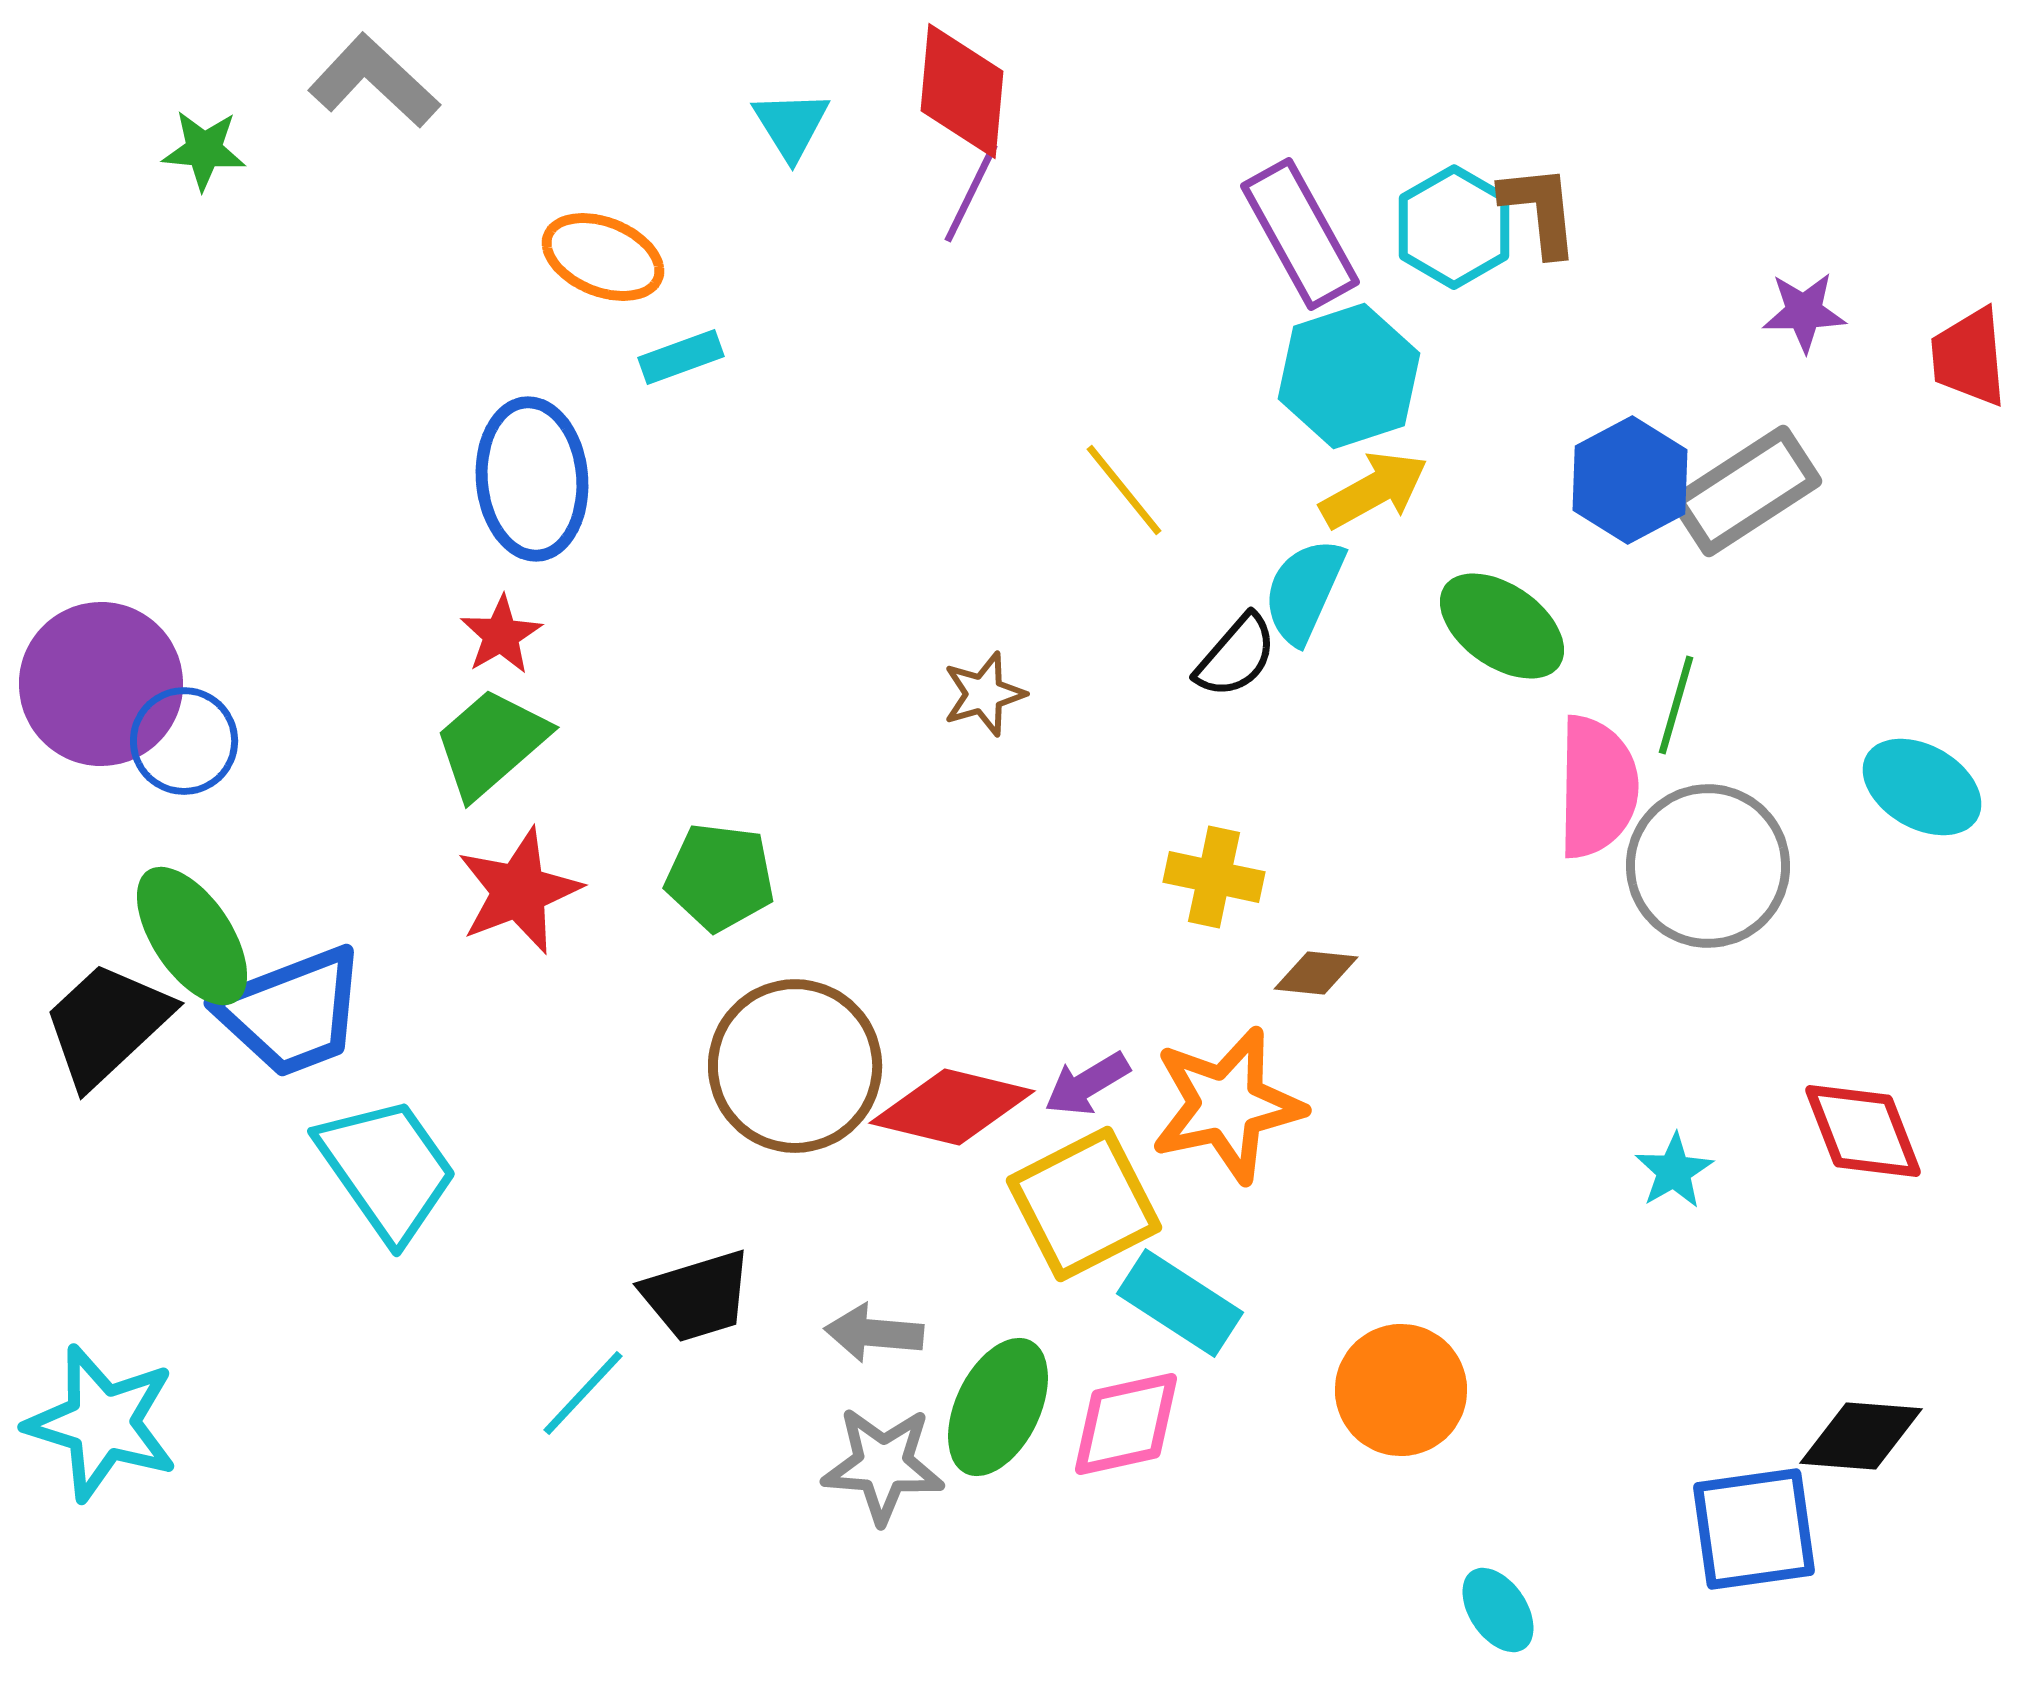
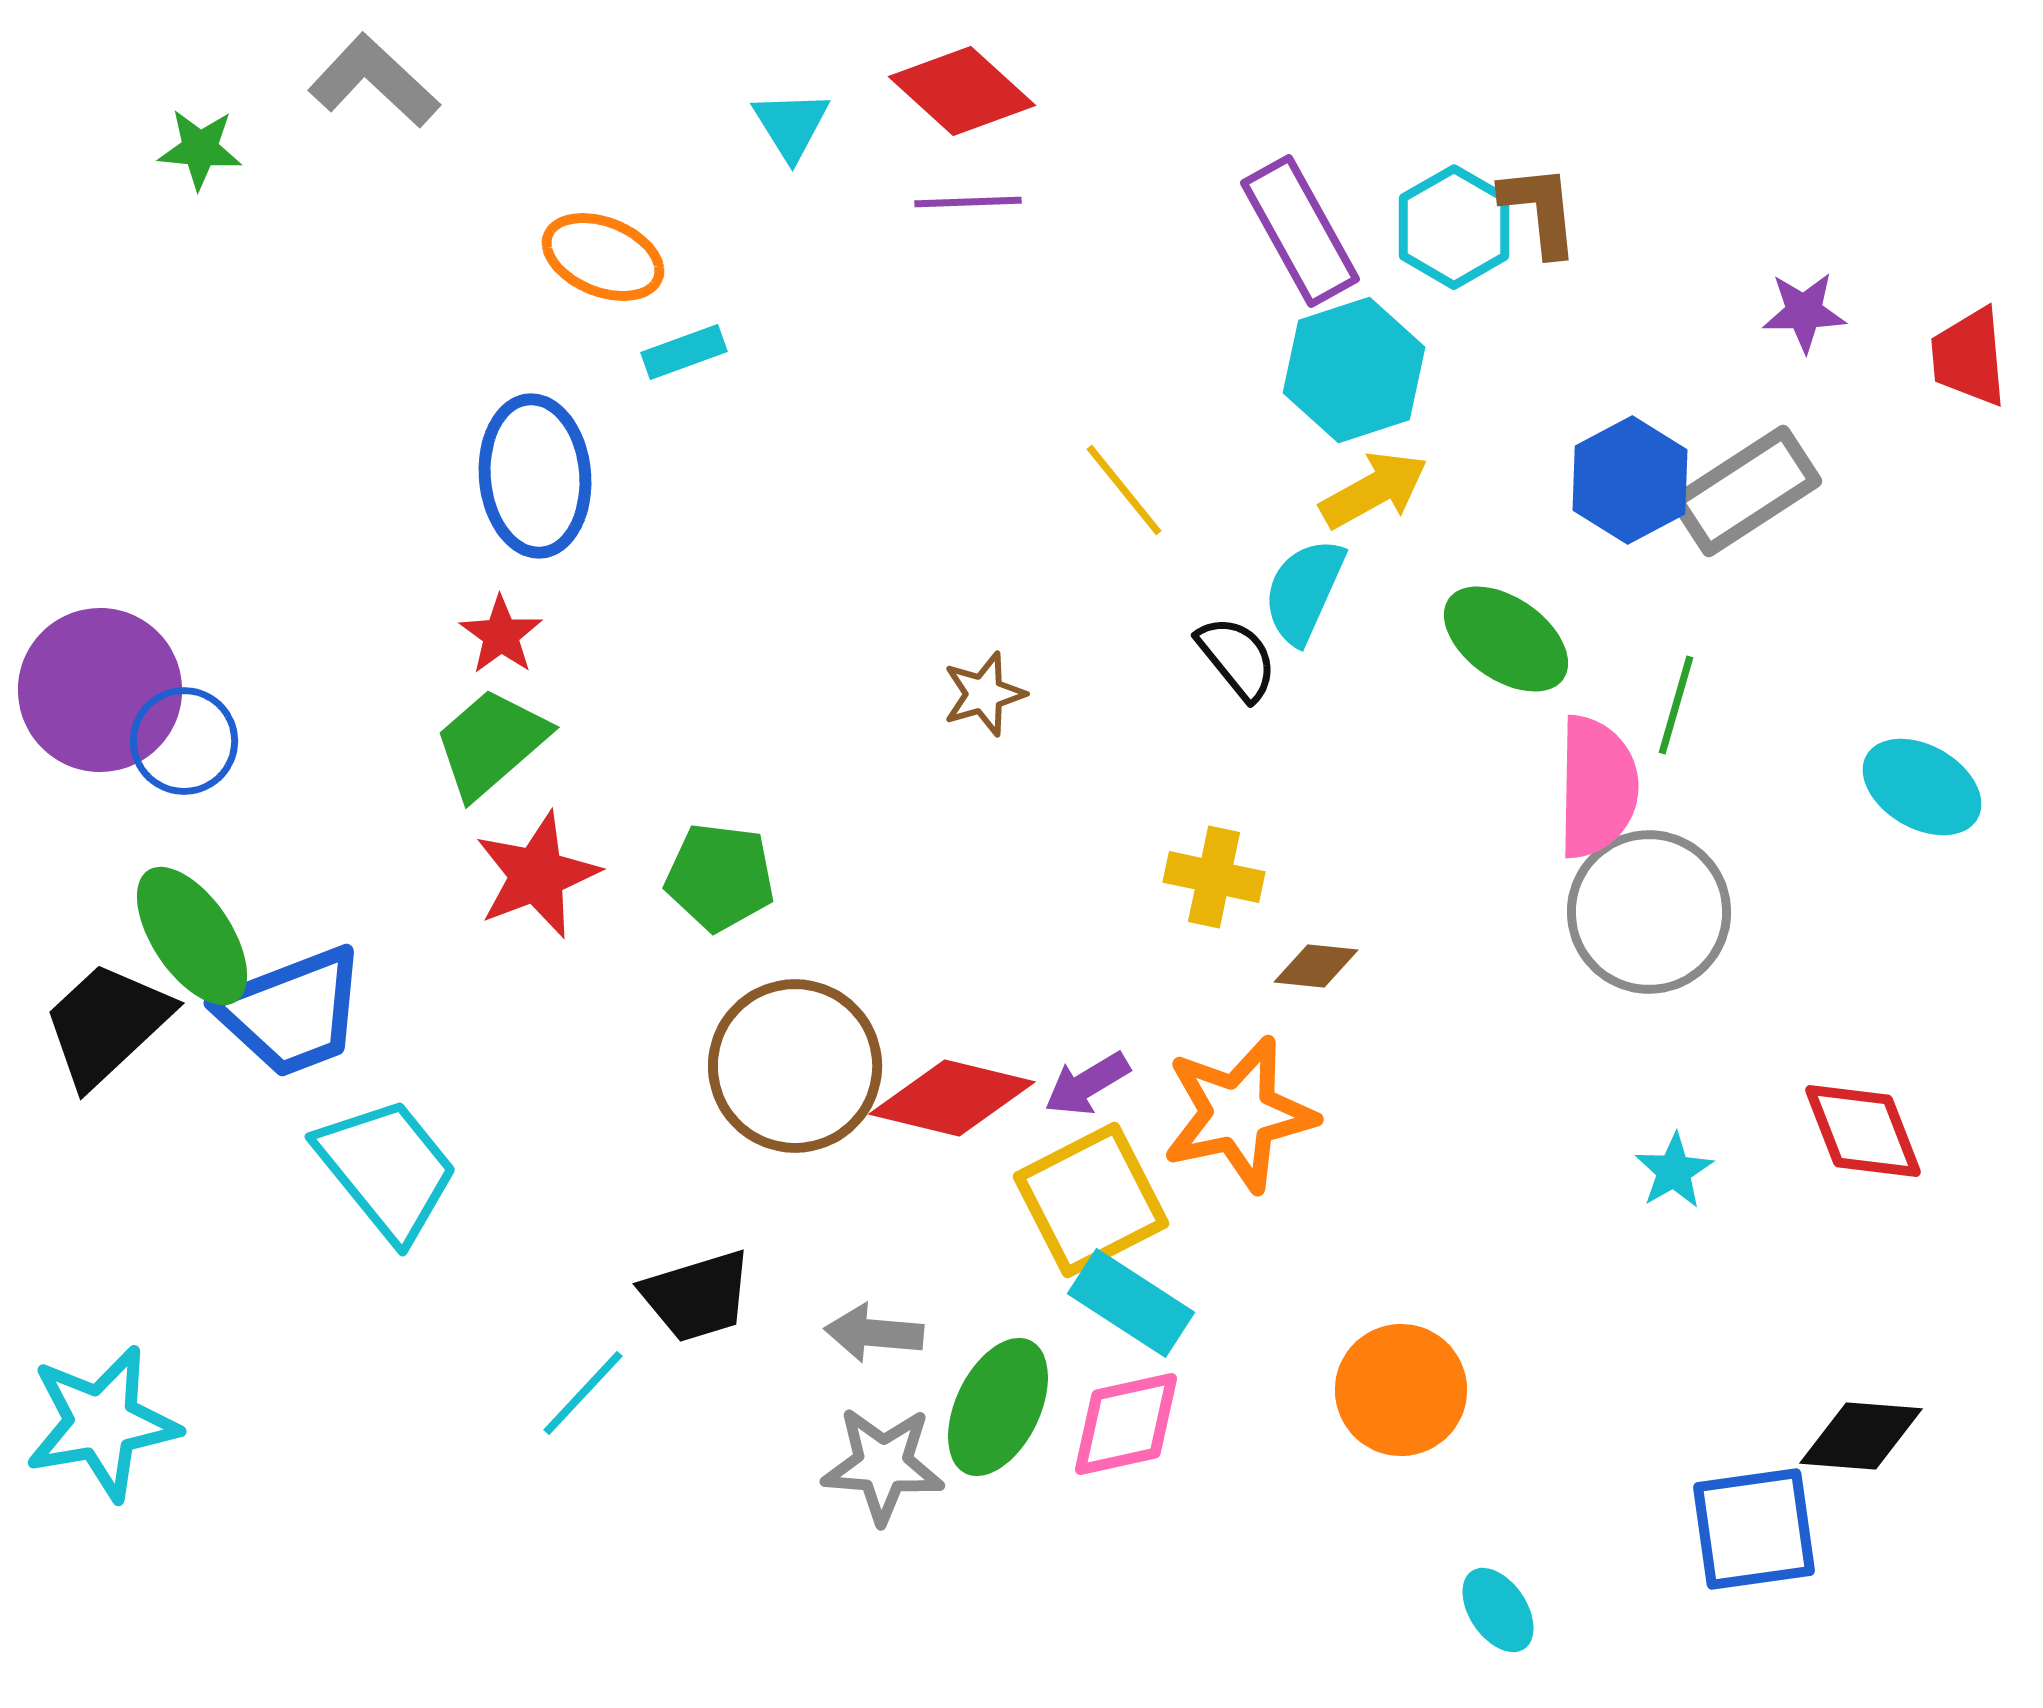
red diamond at (962, 91): rotated 53 degrees counterclockwise
green star at (204, 150): moved 4 px left, 1 px up
purple line at (971, 193): moved 3 px left, 9 px down; rotated 62 degrees clockwise
purple rectangle at (1300, 234): moved 3 px up
cyan rectangle at (681, 357): moved 3 px right, 5 px up
cyan hexagon at (1349, 376): moved 5 px right, 6 px up
blue ellipse at (532, 479): moved 3 px right, 3 px up
green ellipse at (1502, 626): moved 4 px right, 13 px down
red star at (501, 635): rotated 6 degrees counterclockwise
black semicircle at (1236, 656): moved 1 px right, 2 px down; rotated 80 degrees counterclockwise
purple circle at (101, 684): moved 1 px left, 6 px down
gray circle at (1708, 866): moved 59 px left, 46 px down
red star at (519, 891): moved 18 px right, 16 px up
brown diamond at (1316, 973): moved 7 px up
orange star at (1227, 1105): moved 12 px right, 9 px down
red diamond at (952, 1107): moved 9 px up
cyan trapezoid at (387, 1169): rotated 4 degrees counterclockwise
yellow square at (1084, 1204): moved 7 px right, 4 px up
cyan rectangle at (1180, 1303): moved 49 px left
cyan star at (102, 1423): rotated 27 degrees counterclockwise
